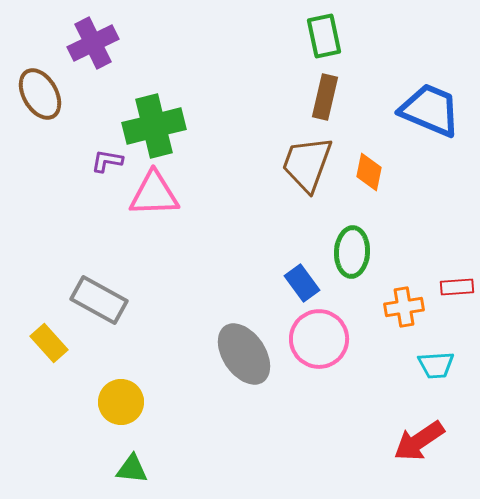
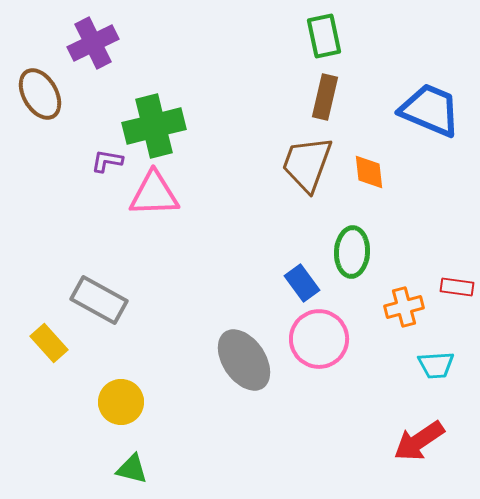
orange diamond: rotated 18 degrees counterclockwise
red rectangle: rotated 12 degrees clockwise
orange cross: rotated 6 degrees counterclockwise
gray ellipse: moved 6 px down
green triangle: rotated 8 degrees clockwise
